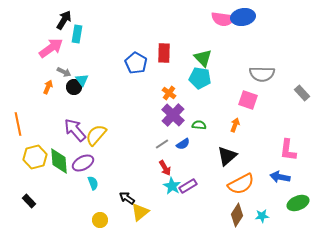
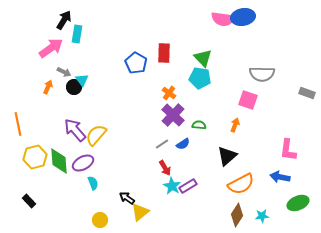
gray rectangle at (302, 93): moved 5 px right; rotated 28 degrees counterclockwise
